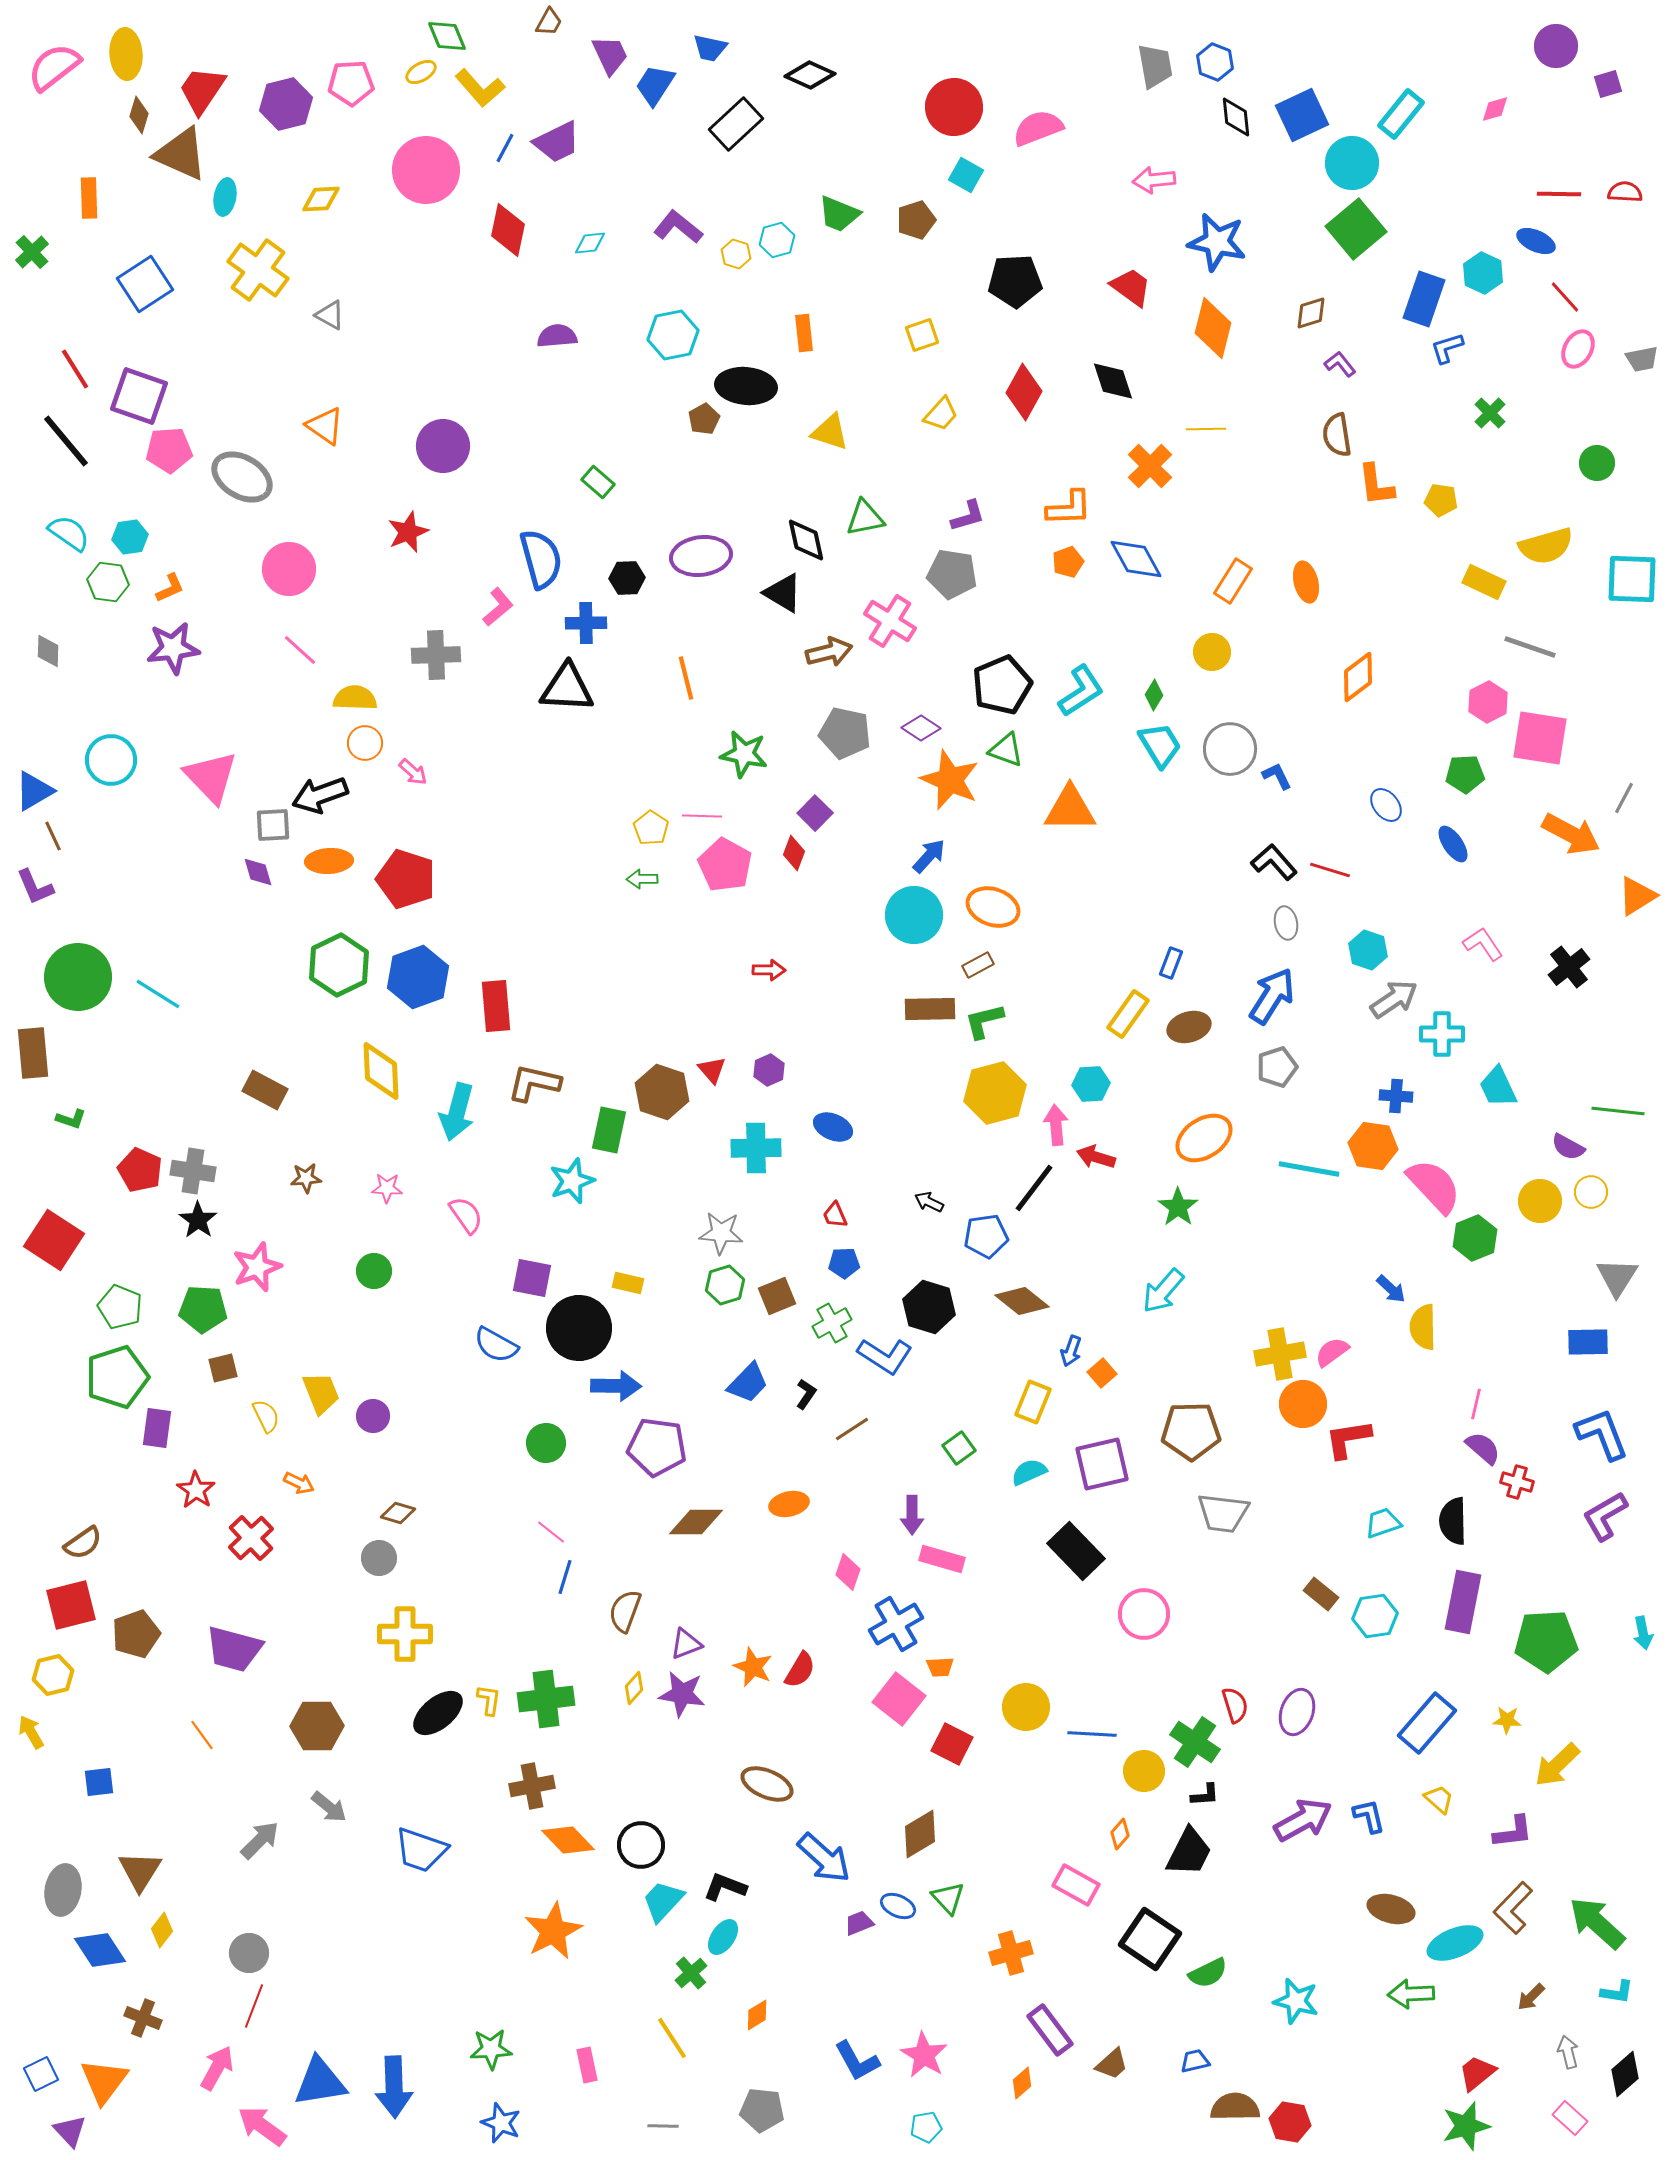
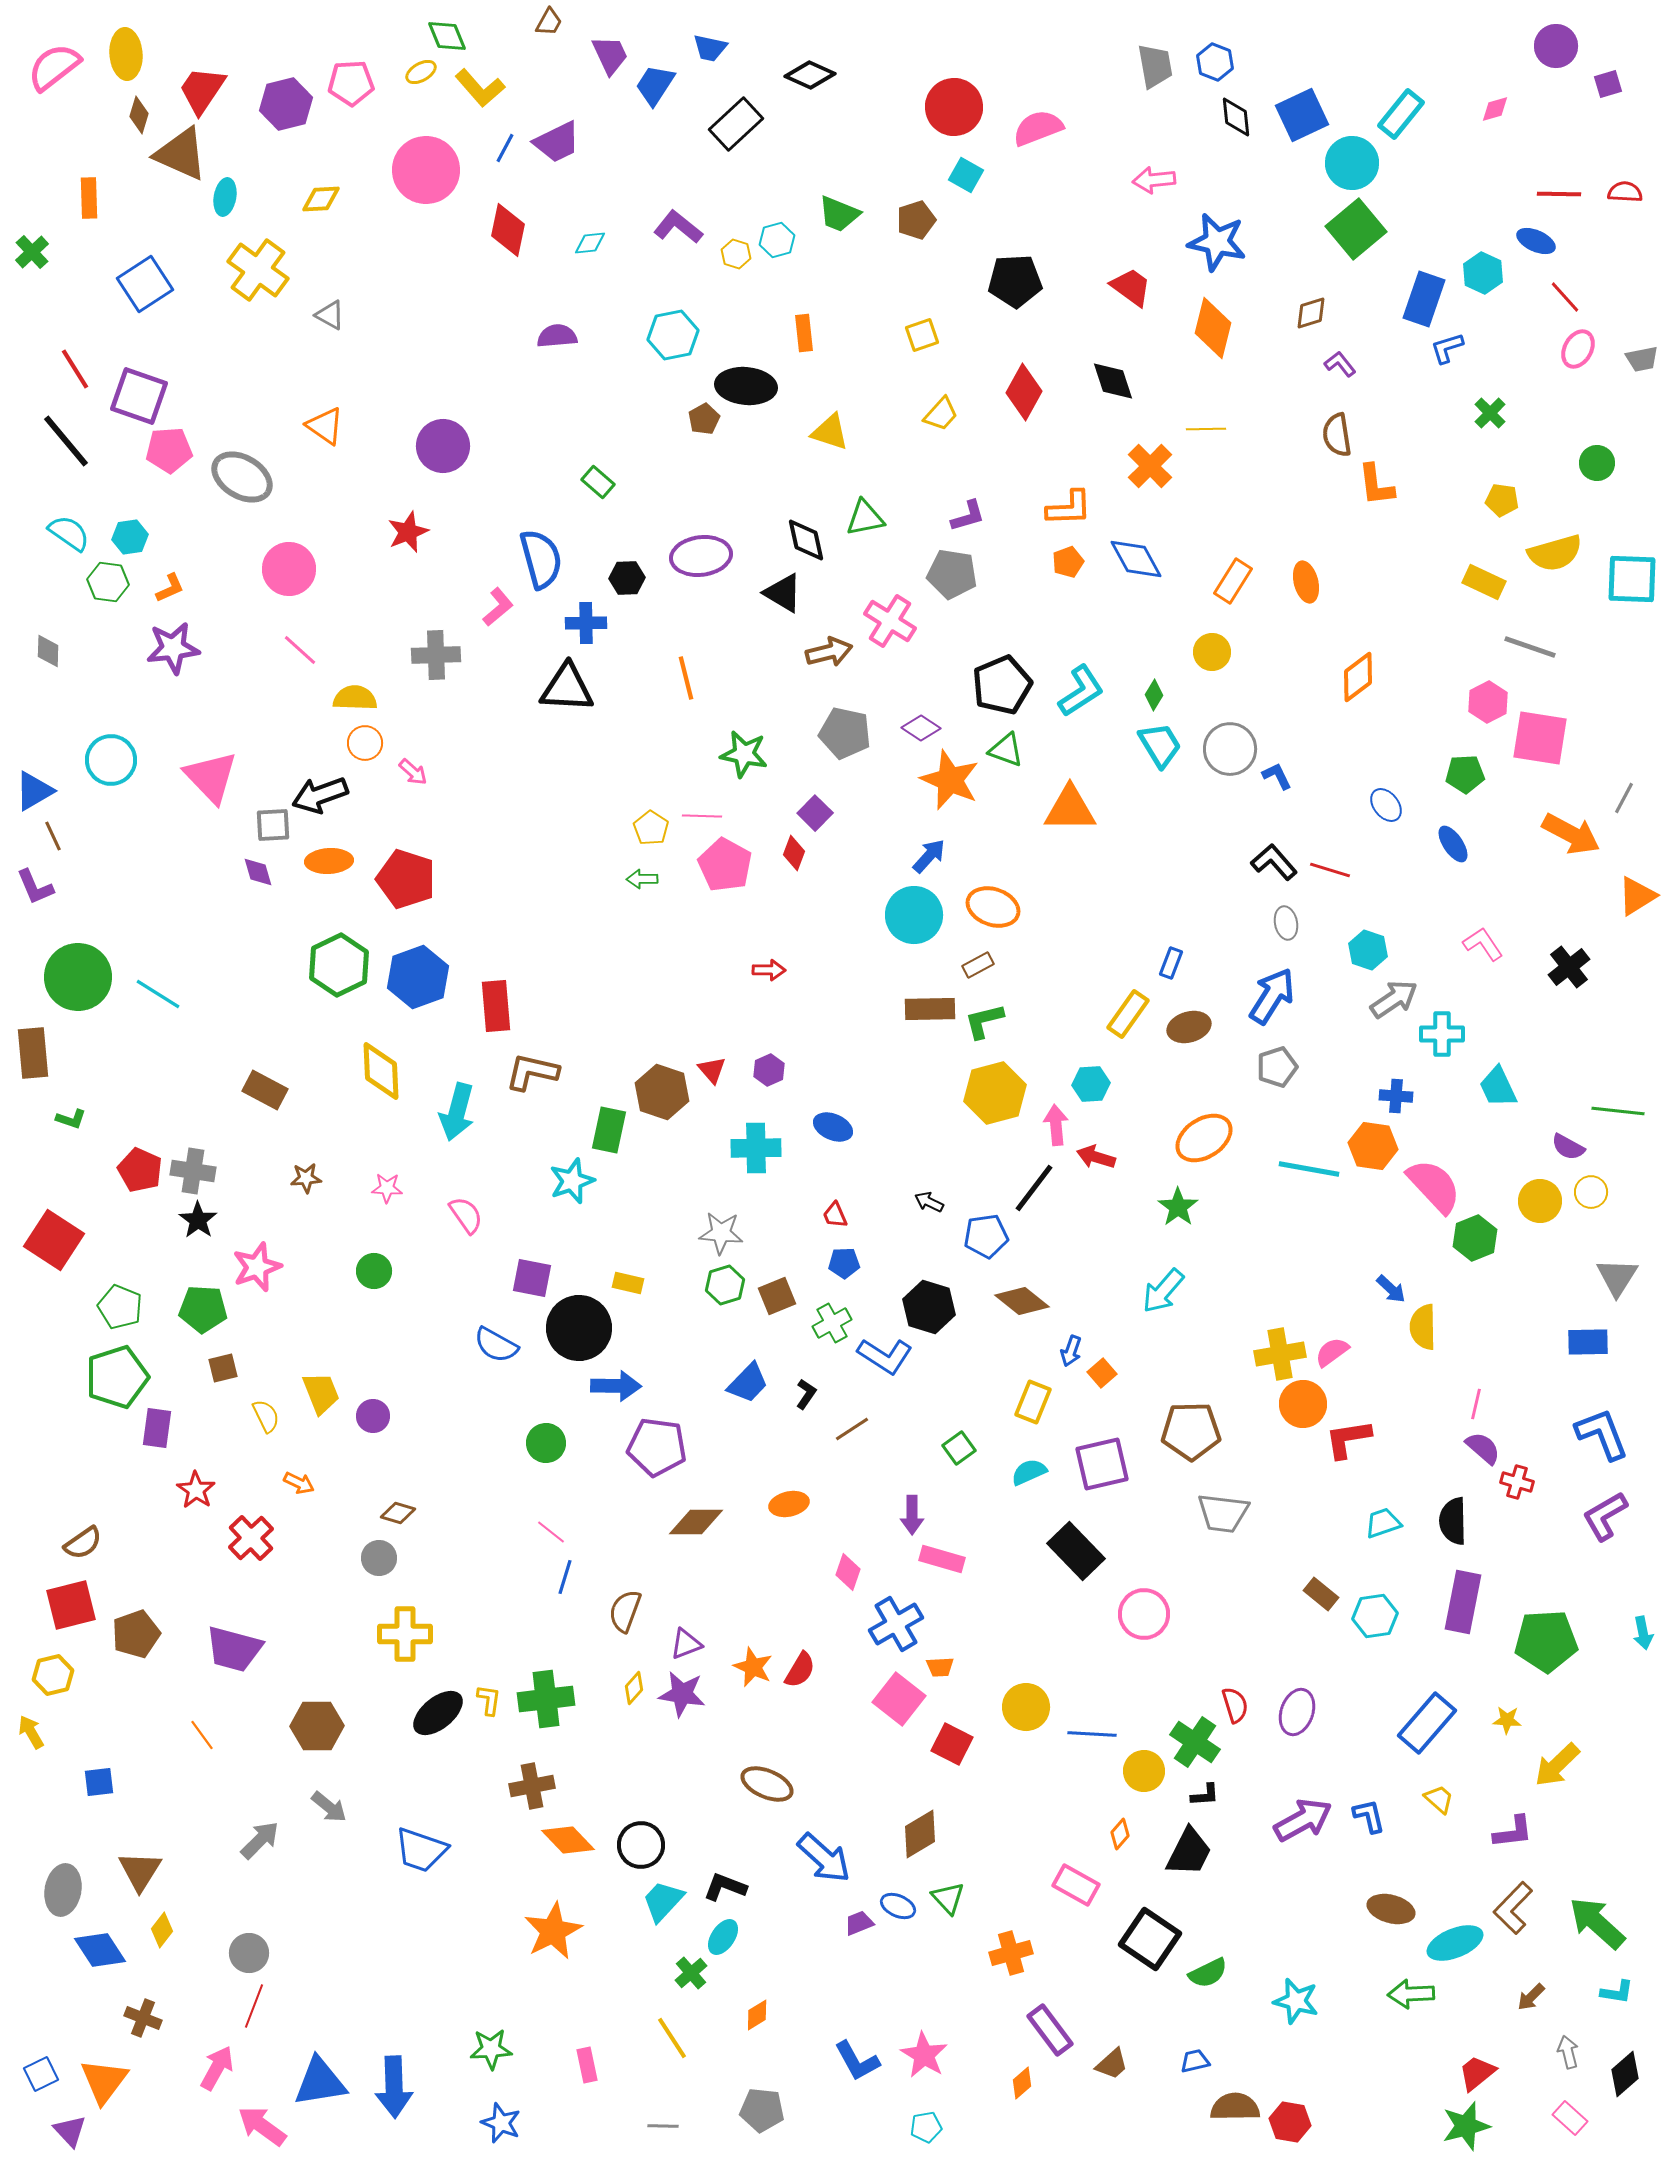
yellow pentagon at (1441, 500): moved 61 px right
yellow semicircle at (1546, 546): moved 9 px right, 7 px down
brown L-shape at (534, 1083): moved 2 px left, 11 px up
